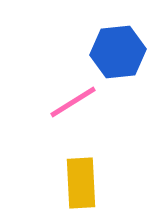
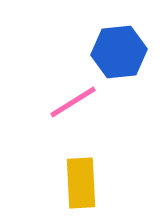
blue hexagon: moved 1 px right
